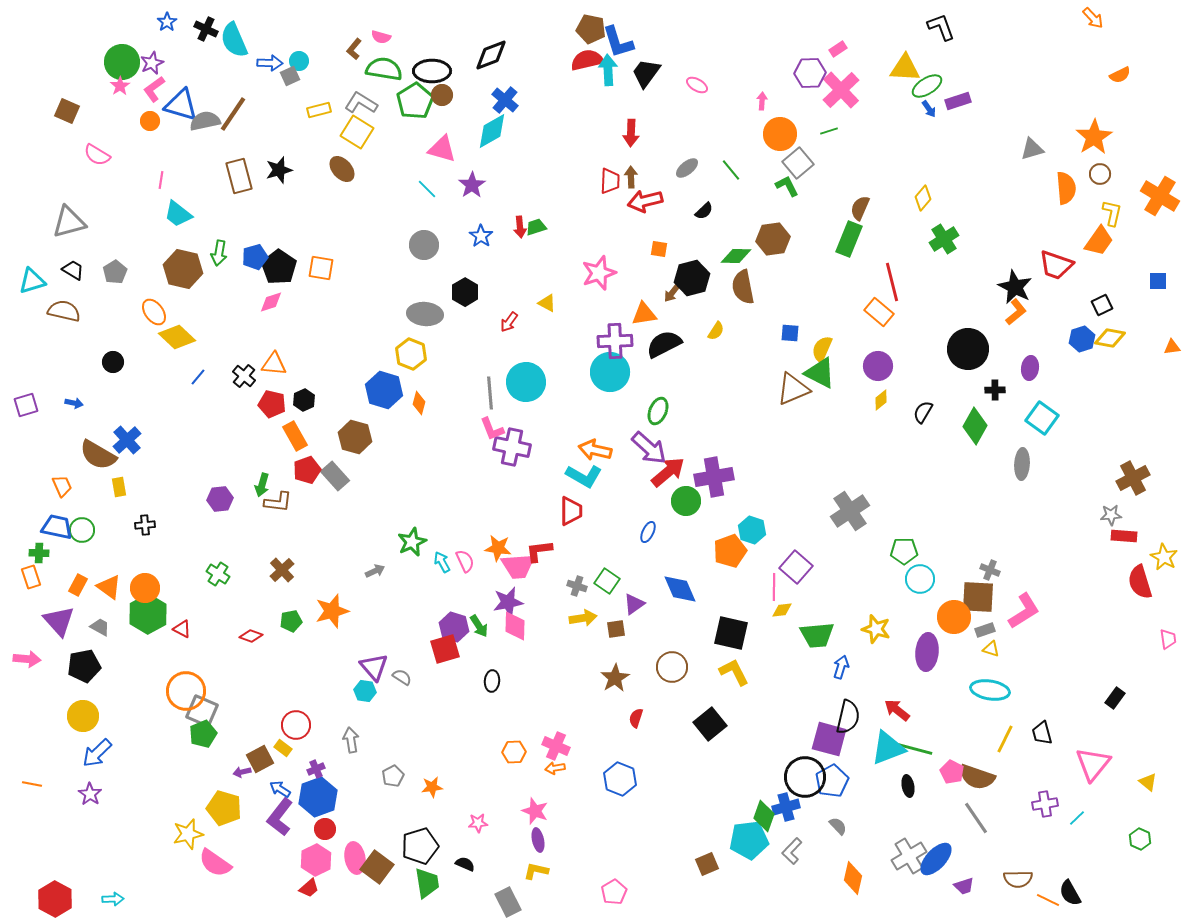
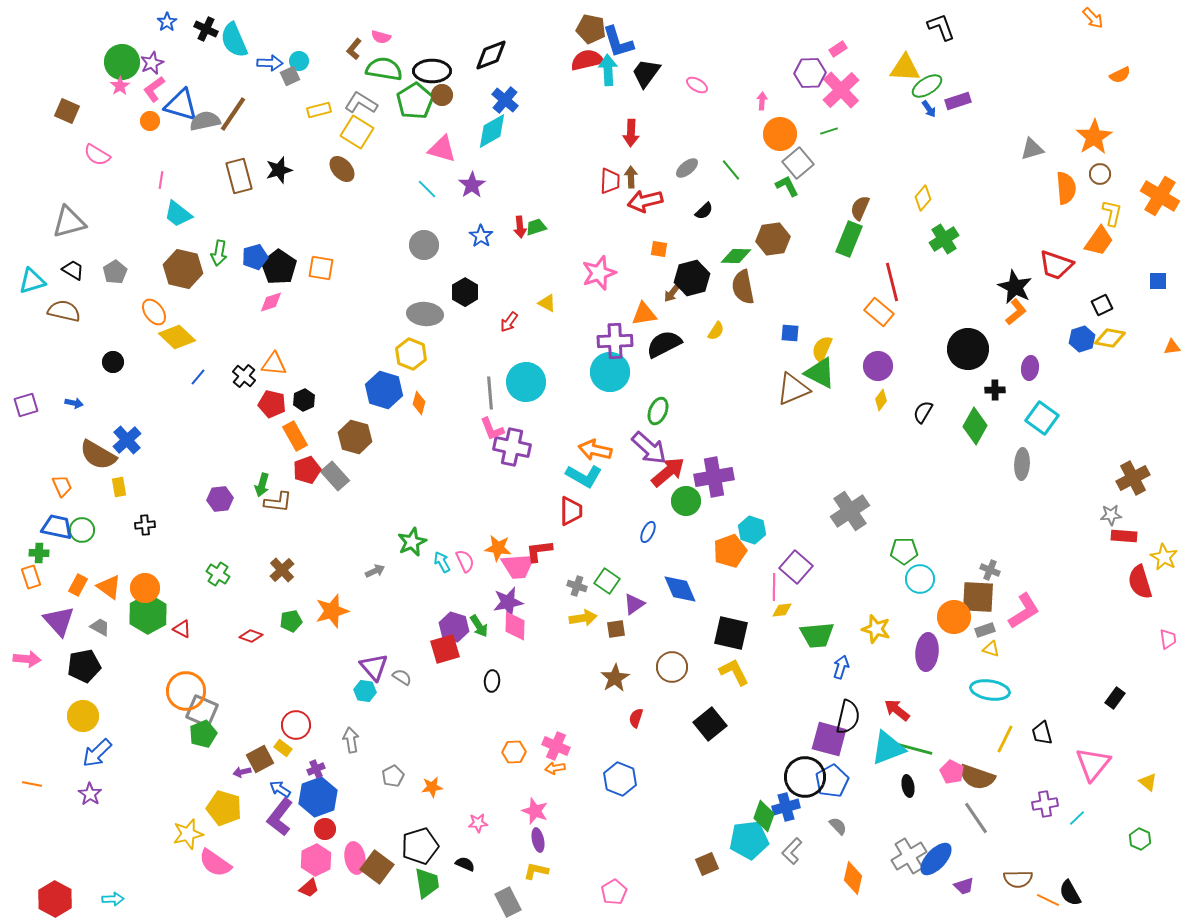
yellow diamond at (881, 400): rotated 15 degrees counterclockwise
